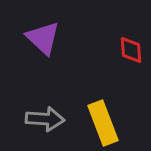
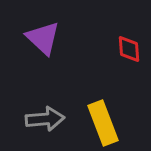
red diamond: moved 2 px left, 1 px up
gray arrow: rotated 9 degrees counterclockwise
